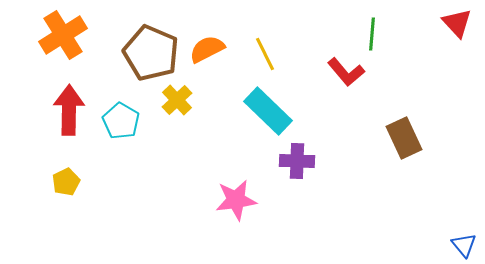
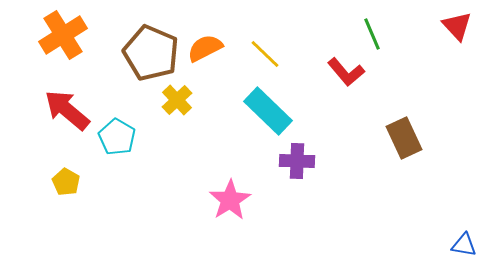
red triangle: moved 3 px down
green line: rotated 28 degrees counterclockwise
orange semicircle: moved 2 px left, 1 px up
yellow line: rotated 20 degrees counterclockwise
red arrow: moved 2 px left; rotated 51 degrees counterclockwise
cyan pentagon: moved 4 px left, 16 px down
yellow pentagon: rotated 16 degrees counterclockwise
pink star: moved 6 px left; rotated 24 degrees counterclockwise
blue triangle: rotated 40 degrees counterclockwise
